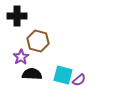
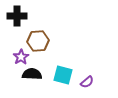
brown hexagon: rotated 20 degrees counterclockwise
purple semicircle: moved 8 px right, 2 px down
